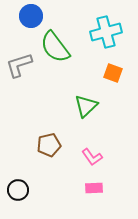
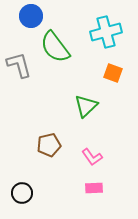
gray L-shape: rotated 92 degrees clockwise
black circle: moved 4 px right, 3 px down
